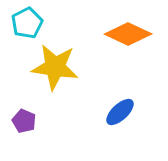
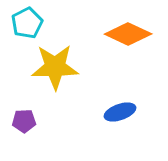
yellow star: rotated 9 degrees counterclockwise
blue ellipse: rotated 24 degrees clockwise
purple pentagon: rotated 25 degrees counterclockwise
